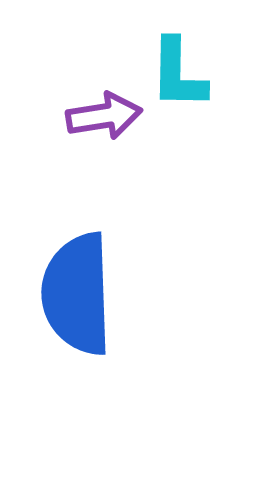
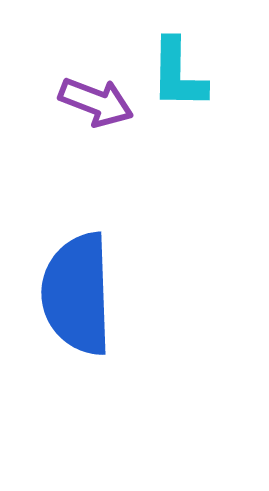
purple arrow: moved 8 px left, 14 px up; rotated 30 degrees clockwise
